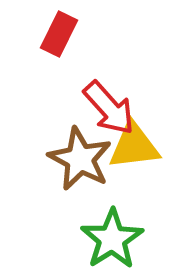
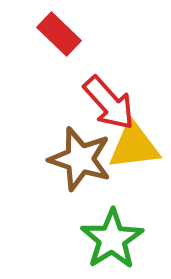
red rectangle: rotated 72 degrees counterclockwise
red arrow: moved 5 px up
brown star: rotated 10 degrees counterclockwise
